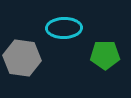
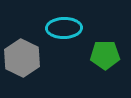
gray hexagon: rotated 18 degrees clockwise
